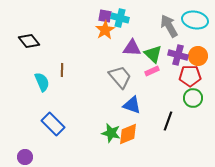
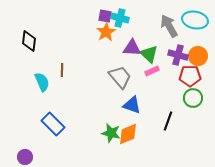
orange star: moved 1 px right, 2 px down
black diamond: rotated 45 degrees clockwise
green triangle: moved 4 px left
